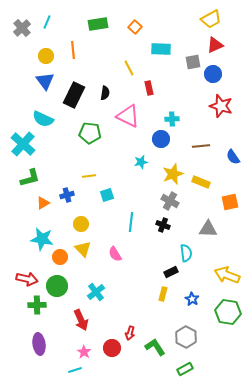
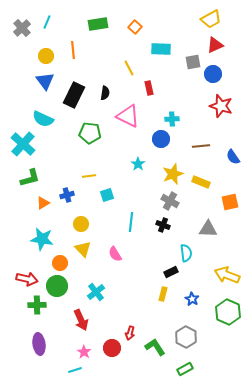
cyan star at (141, 162): moved 3 px left, 2 px down; rotated 24 degrees counterclockwise
orange circle at (60, 257): moved 6 px down
green hexagon at (228, 312): rotated 15 degrees clockwise
